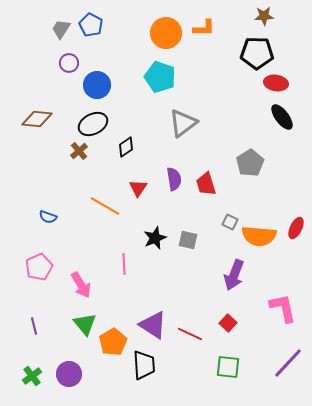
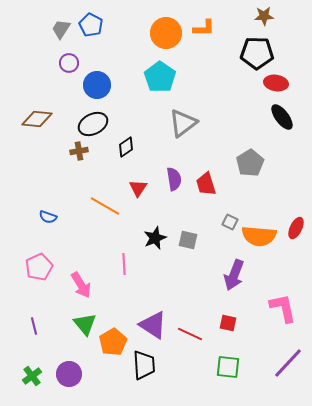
cyan pentagon at (160, 77): rotated 16 degrees clockwise
brown cross at (79, 151): rotated 30 degrees clockwise
red square at (228, 323): rotated 30 degrees counterclockwise
